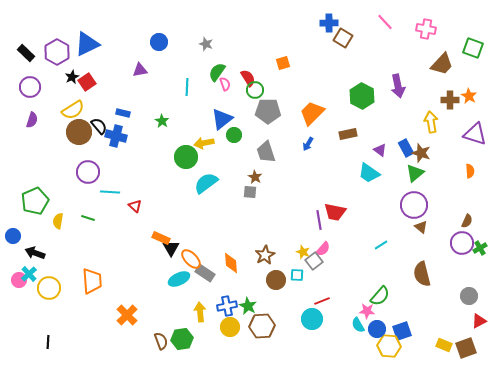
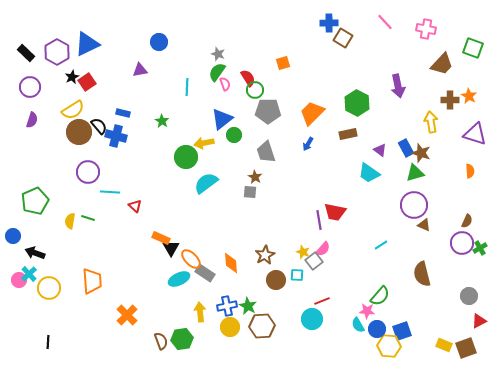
gray star at (206, 44): moved 12 px right, 10 px down
green hexagon at (362, 96): moved 5 px left, 7 px down
green triangle at (415, 173): rotated 24 degrees clockwise
yellow semicircle at (58, 221): moved 12 px right
brown triangle at (421, 227): moved 3 px right, 2 px up; rotated 16 degrees counterclockwise
